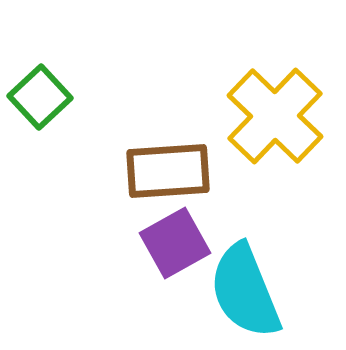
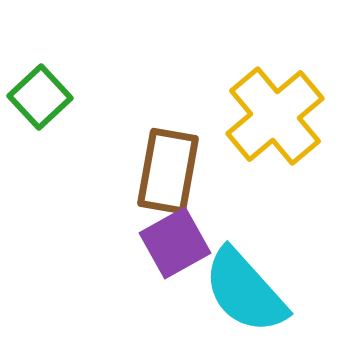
yellow cross: rotated 6 degrees clockwise
brown rectangle: rotated 76 degrees counterclockwise
cyan semicircle: rotated 20 degrees counterclockwise
